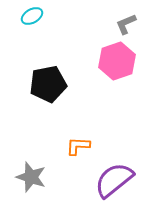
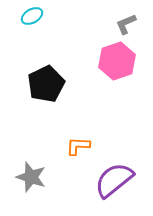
black pentagon: moved 2 px left; rotated 15 degrees counterclockwise
